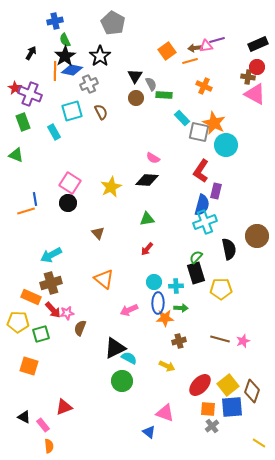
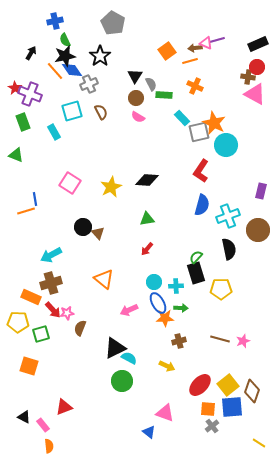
pink triangle at (206, 46): moved 3 px up; rotated 32 degrees clockwise
black star at (65, 56): rotated 20 degrees clockwise
blue diamond at (72, 70): rotated 45 degrees clockwise
orange line at (55, 71): rotated 42 degrees counterclockwise
orange cross at (204, 86): moved 9 px left
gray square at (199, 132): rotated 25 degrees counterclockwise
pink semicircle at (153, 158): moved 15 px left, 41 px up
purple rectangle at (216, 191): moved 45 px right
black circle at (68, 203): moved 15 px right, 24 px down
cyan cross at (205, 222): moved 23 px right, 6 px up
brown circle at (257, 236): moved 1 px right, 6 px up
blue ellipse at (158, 303): rotated 30 degrees counterclockwise
